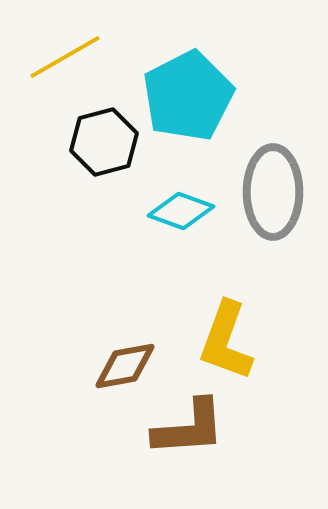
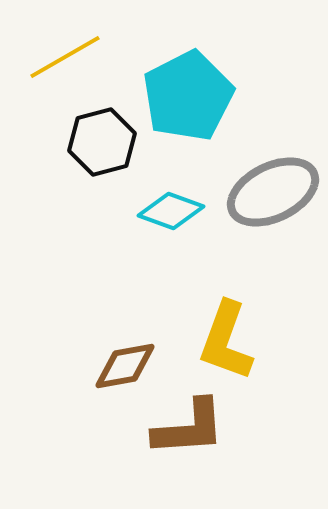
black hexagon: moved 2 px left
gray ellipse: rotated 64 degrees clockwise
cyan diamond: moved 10 px left
